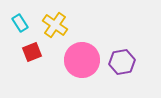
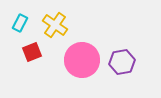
cyan rectangle: rotated 60 degrees clockwise
